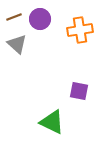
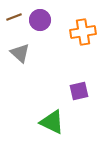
purple circle: moved 1 px down
orange cross: moved 3 px right, 2 px down
gray triangle: moved 3 px right, 9 px down
purple square: rotated 24 degrees counterclockwise
